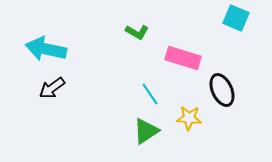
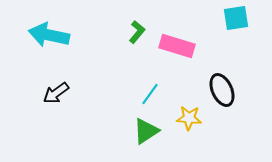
cyan square: rotated 32 degrees counterclockwise
green L-shape: rotated 80 degrees counterclockwise
cyan arrow: moved 3 px right, 14 px up
pink rectangle: moved 6 px left, 12 px up
black arrow: moved 4 px right, 5 px down
cyan line: rotated 70 degrees clockwise
